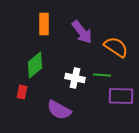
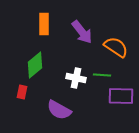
white cross: moved 1 px right
